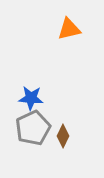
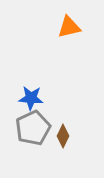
orange triangle: moved 2 px up
